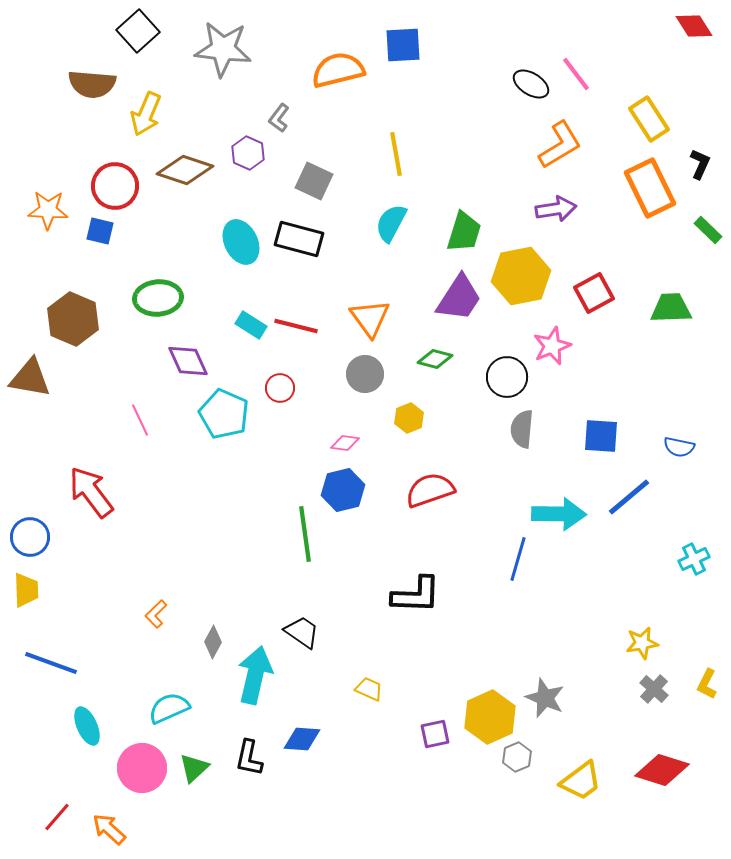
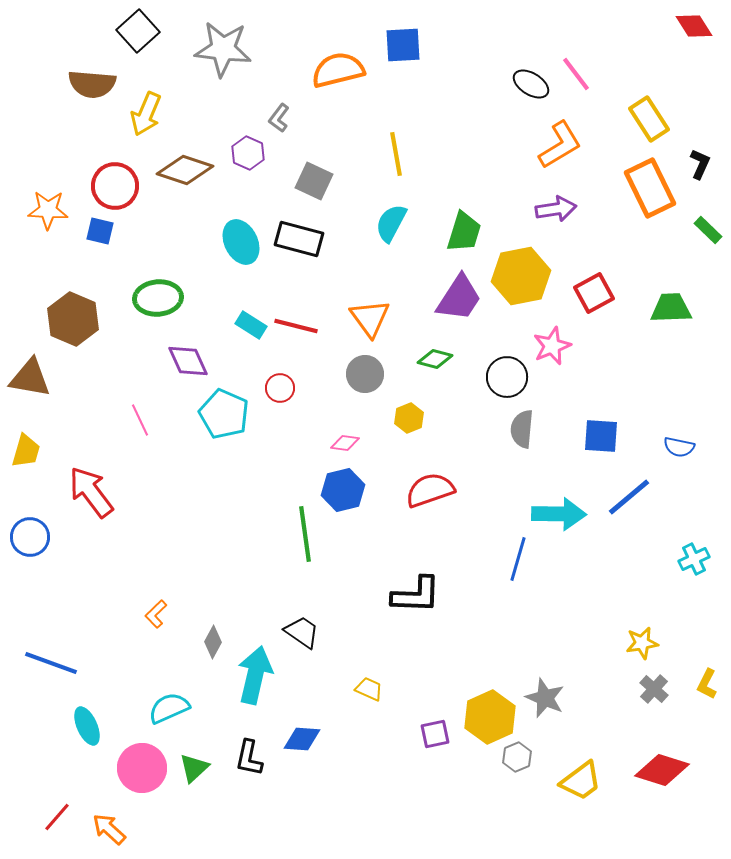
yellow trapezoid at (26, 590): moved 139 px up; rotated 18 degrees clockwise
